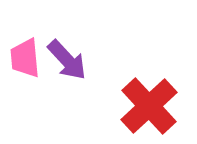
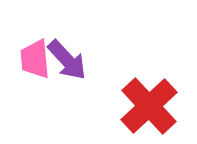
pink trapezoid: moved 10 px right, 1 px down
